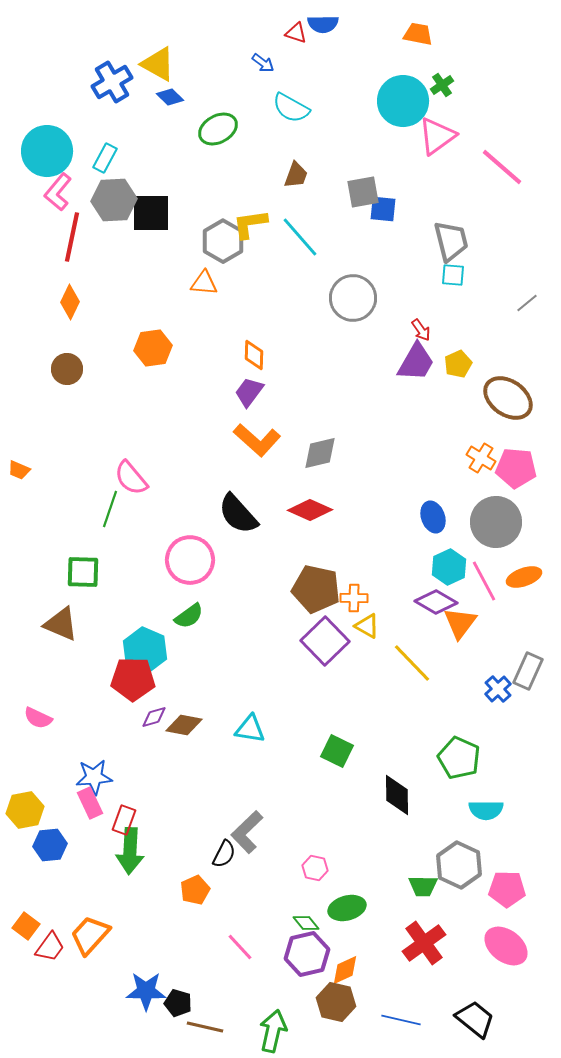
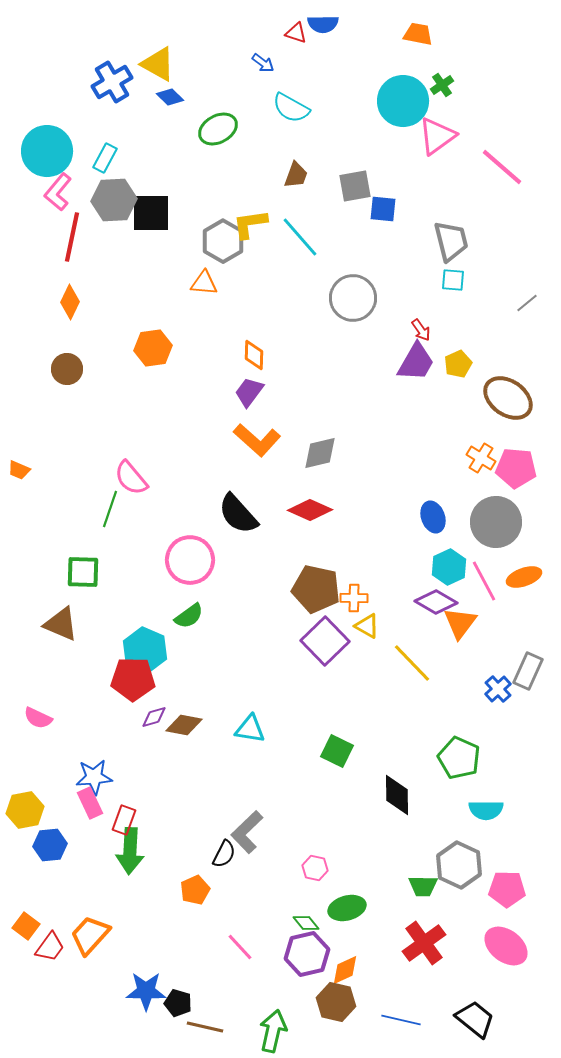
gray square at (363, 192): moved 8 px left, 6 px up
cyan square at (453, 275): moved 5 px down
